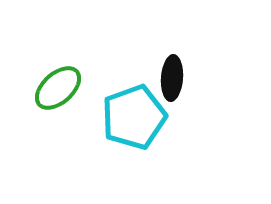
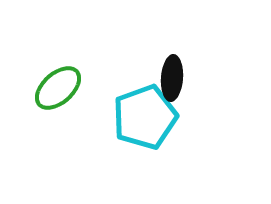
cyan pentagon: moved 11 px right
